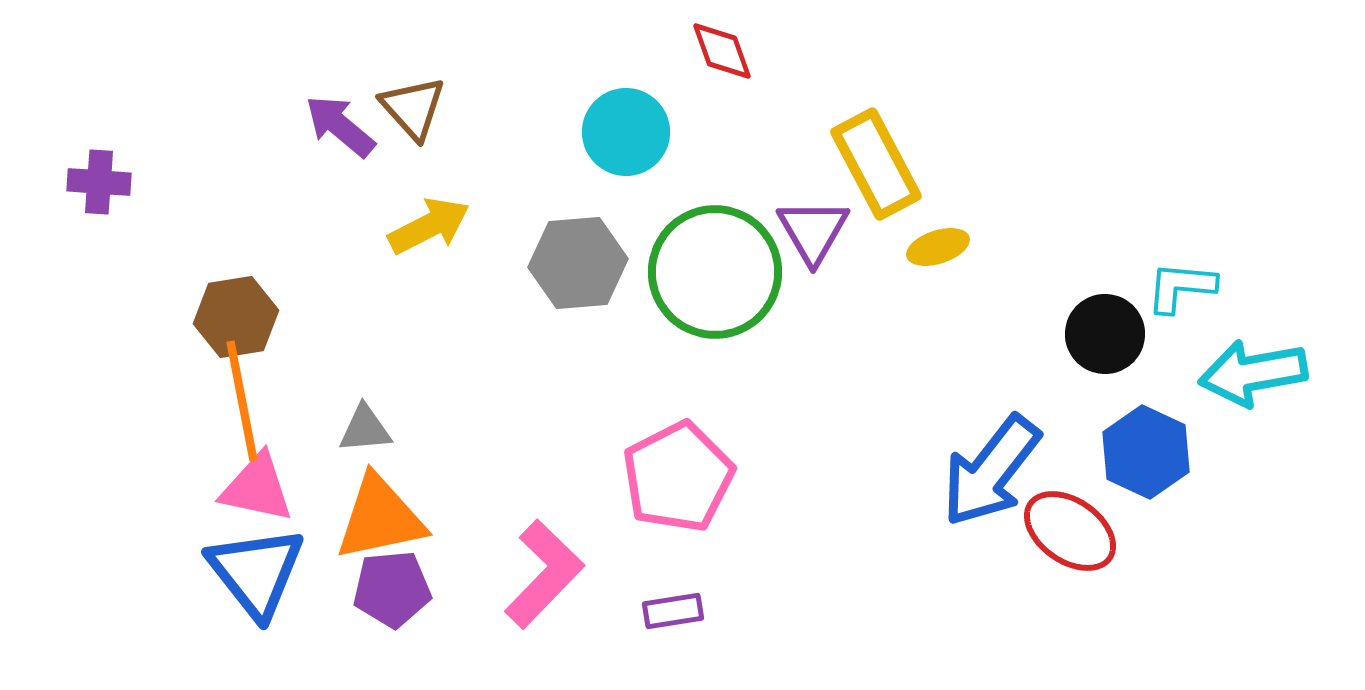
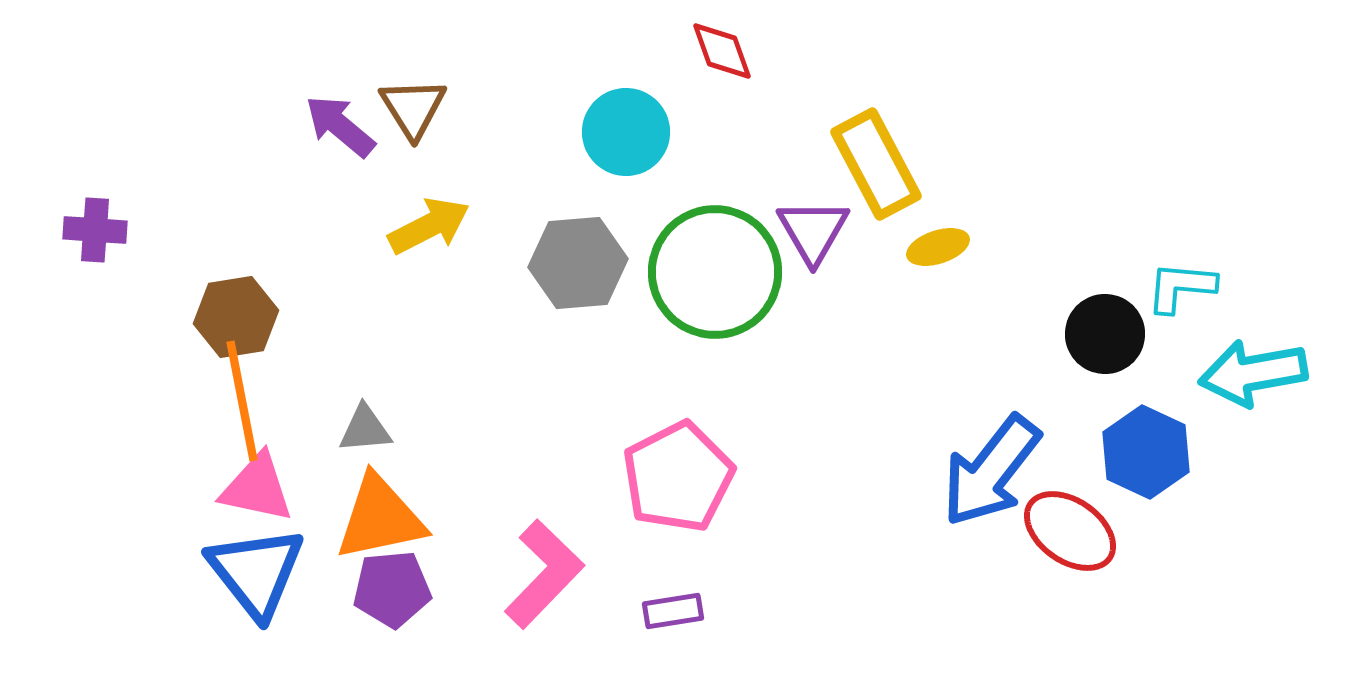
brown triangle: rotated 10 degrees clockwise
purple cross: moved 4 px left, 48 px down
